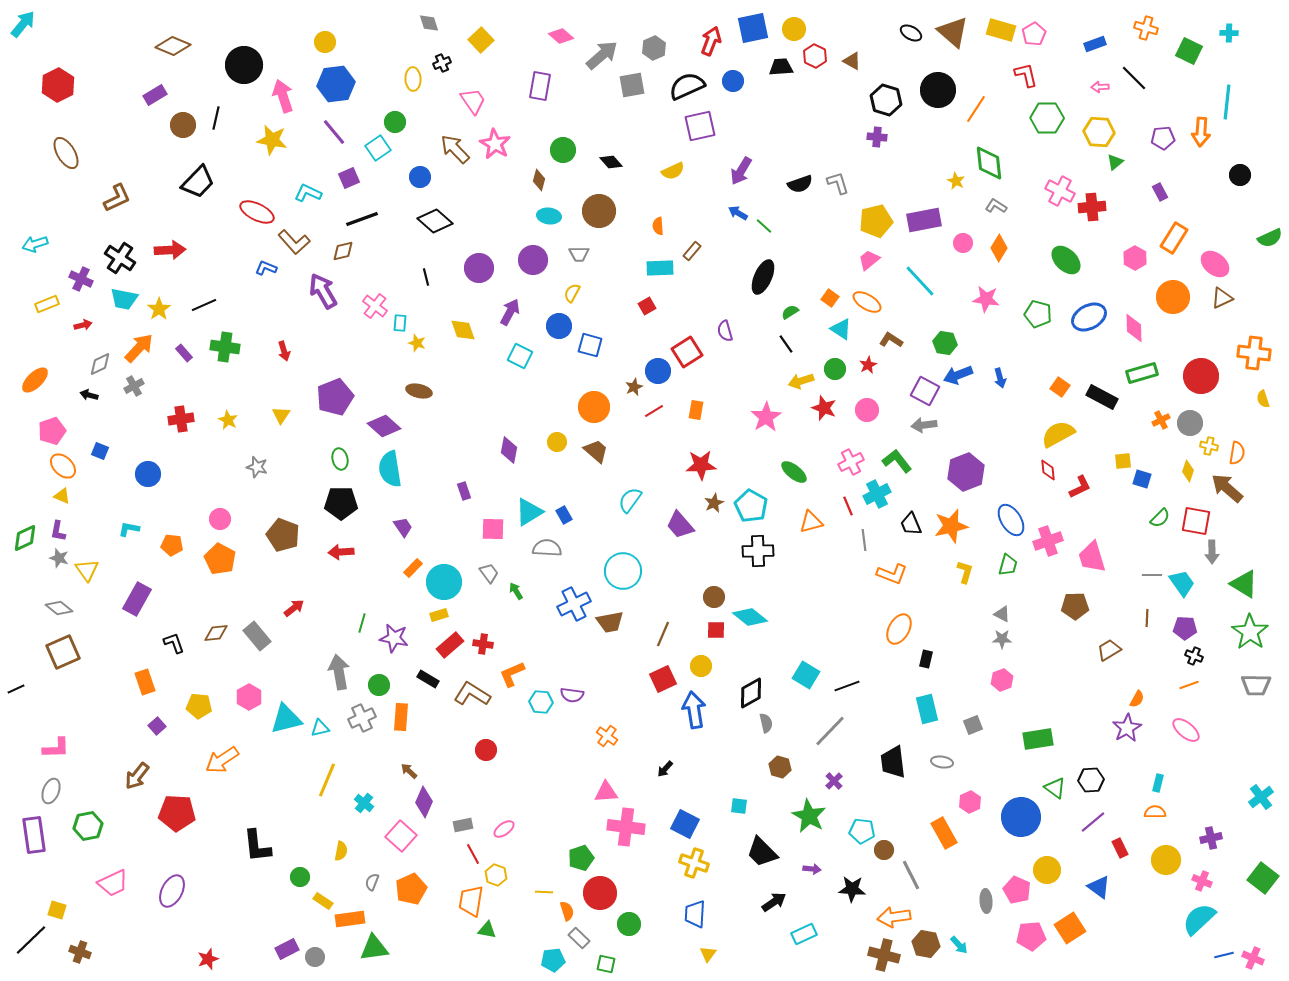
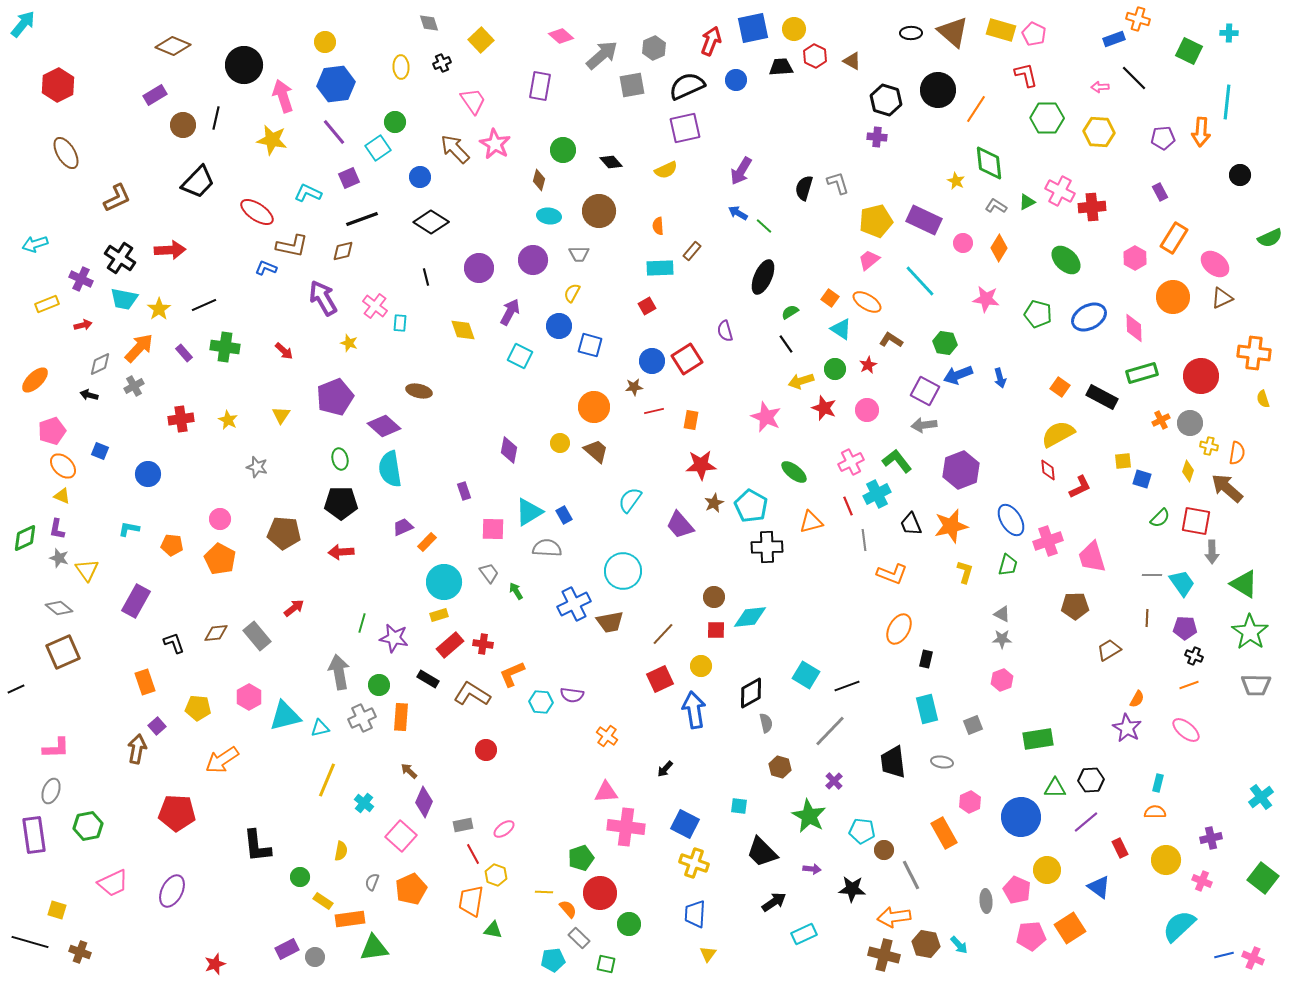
orange cross at (1146, 28): moved 8 px left, 9 px up
black ellipse at (911, 33): rotated 30 degrees counterclockwise
pink pentagon at (1034, 34): rotated 15 degrees counterclockwise
blue rectangle at (1095, 44): moved 19 px right, 5 px up
yellow ellipse at (413, 79): moved 12 px left, 12 px up
blue circle at (733, 81): moved 3 px right, 1 px up
purple square at (700, 126): moved 15 px left, 2 px down
green triangle at (1115, 162): moved 88 px left, 40 px down; rotated 12 degrees clockwise
yellow semicircle at (673, 171): moved 7 px left, 1 px up
black semicircle at (800, 184): moved 4 px right, 4 px down; rotated 125 degrees clockwise
red ellipse at (257, 212): rotated 8 degrees clockwise
purple rectangle at (924, 220): rotated 36 degrees clockwise
black diamond at (435, 221): moved 4 px left, 1 px down; rotated 8 degrees counterclockwise
brown L-shape at (294, 242): moved 2 px left, 4 px down; rotated 36 degrees counterclockwise
purple arrow at (323, 291): moved 7 px down
yellow star at (417, 343): moved 68 px left
red arrow at (284, 351): rotated 30 degrees counterclockwise
red square at (687, 352): moved 7 px down
blue circle at (658, 371): moved 6 px left, 10 px up
brown star at (634, 387): rotated 18 degrees clockwise
orange rectangle at (696, 410): moved 5 px left, 10 px down
red line at (654, 411): rotated 18 degrees clockwise
pink star at (766, 417): rotated 16 degrees counterclockwise
yellow circle at (557, 442): moved 3 px right, 1 px down
purple hexagon at (966, 472): moved 5 px left, 2 px up
purple trapezoid at (403, 527): rotated 80 degrees counterclockwise
purple L-shape at (58, 531): moved 1 px left, 2 px up
brown pentagon at (283, 535): moved 1 px right, 2 px up; rotated 16 degrees counterclockwise
black cross at (758, 551): moved 9 px right, 4 px up
orange rectangle at (413, 568): moved 14 px right, 26 px up
purple rectangle at (137, 599): moved 1 px left, 2 px down
cyan diamond at (750, 617): rotated 44 degrees counterclockwise
brown line at (663, 634): rotated 20 degrees clockwise
red square at (663, 679): moved 3 px left
yellow pentagon at (199, 706): moved 1 px left, 2 px down
cyan triangle at (286, 719): moved 1 px left, 3 px up
purple star at (1127, 728): rotated 12 degrees counterclockwise
brown arrow at (137, 776): moved 27 px up; rotated 152 degrees clockwise
green triangle at (1055, 788): rotated 35 degrees counterclockwise
purple line at (1093, 822): moved 7 px left
orange semicircle at (567, 911): moved 1 px right, 2 px up; rotated 24 degrees counterclockwise
cyan semicircle at (1199, 919): moved 20 px left, 7 px down
green triangle at (487, 930): moved 6 px right
black line at (31, 940): moved 1 px left, 2 px down; rotated 60 degrees clockwise
red star at (208, 959): moved 7 px right, 5 px down
